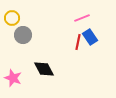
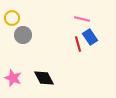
pink line: moved 1 px down; rotated 35 degrees clockwise
red line: moved 2 px down; rotated 28 degrees counterclockwise
black diamond: moved 9 px down
